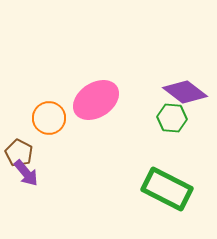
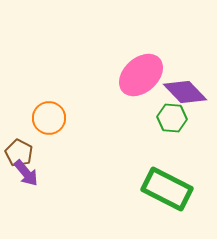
purple diamond: rotated 9 degrees clockwise
pink ellipse: moved 45 px right, 25 px up; rotated 9 degrees counterclockwise
